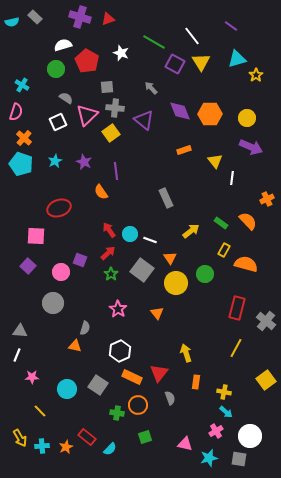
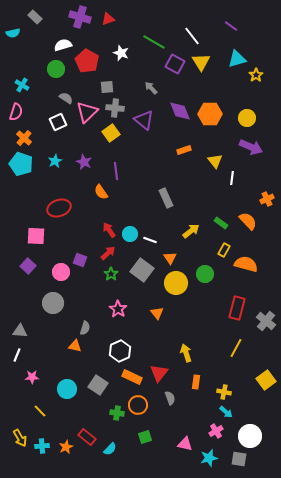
cyan semicircle at (12, 22): moved 1 px right, 11 px down
pink triangle at (87, 115): moved 3 px up
